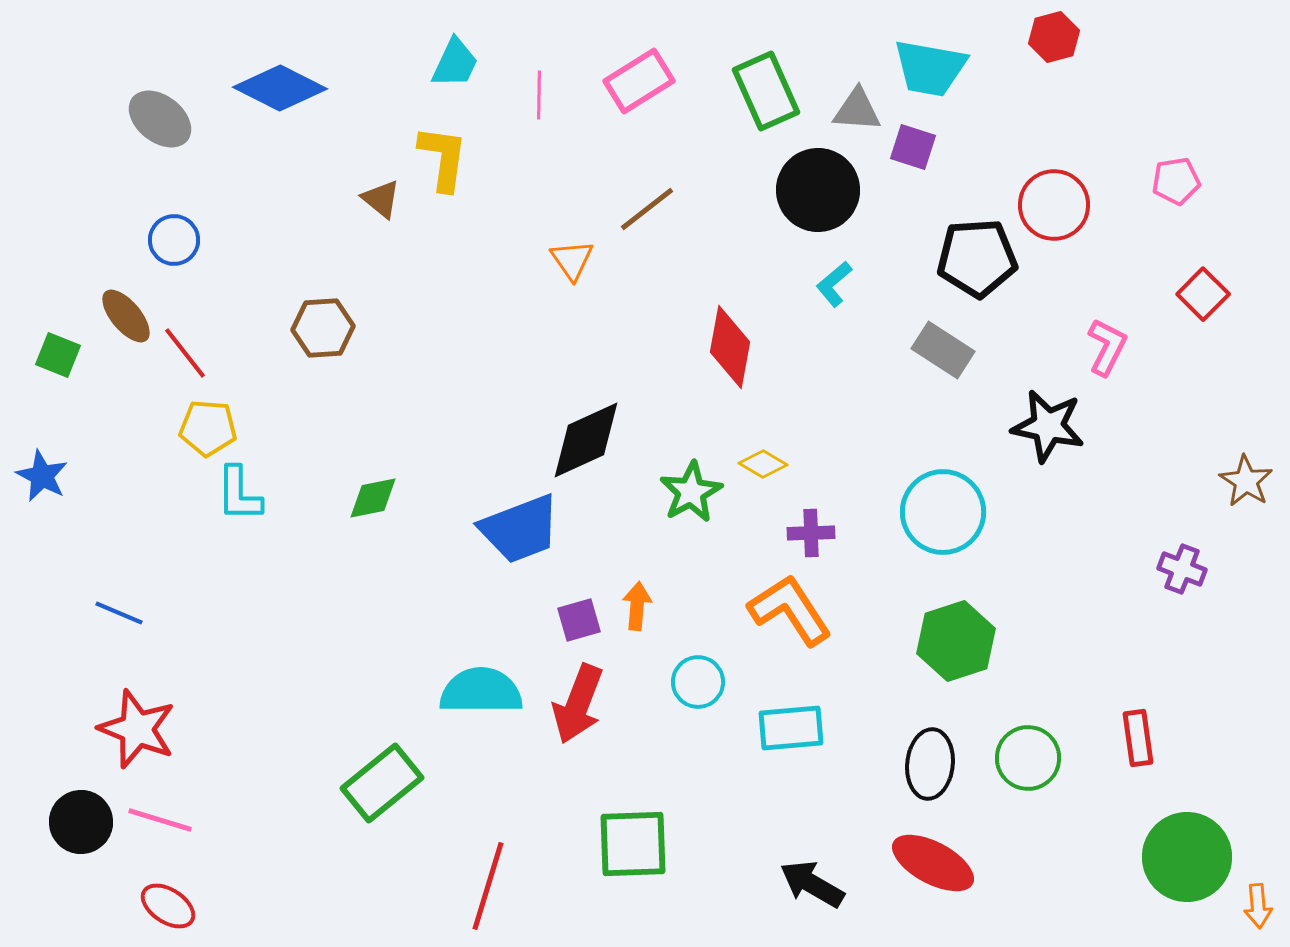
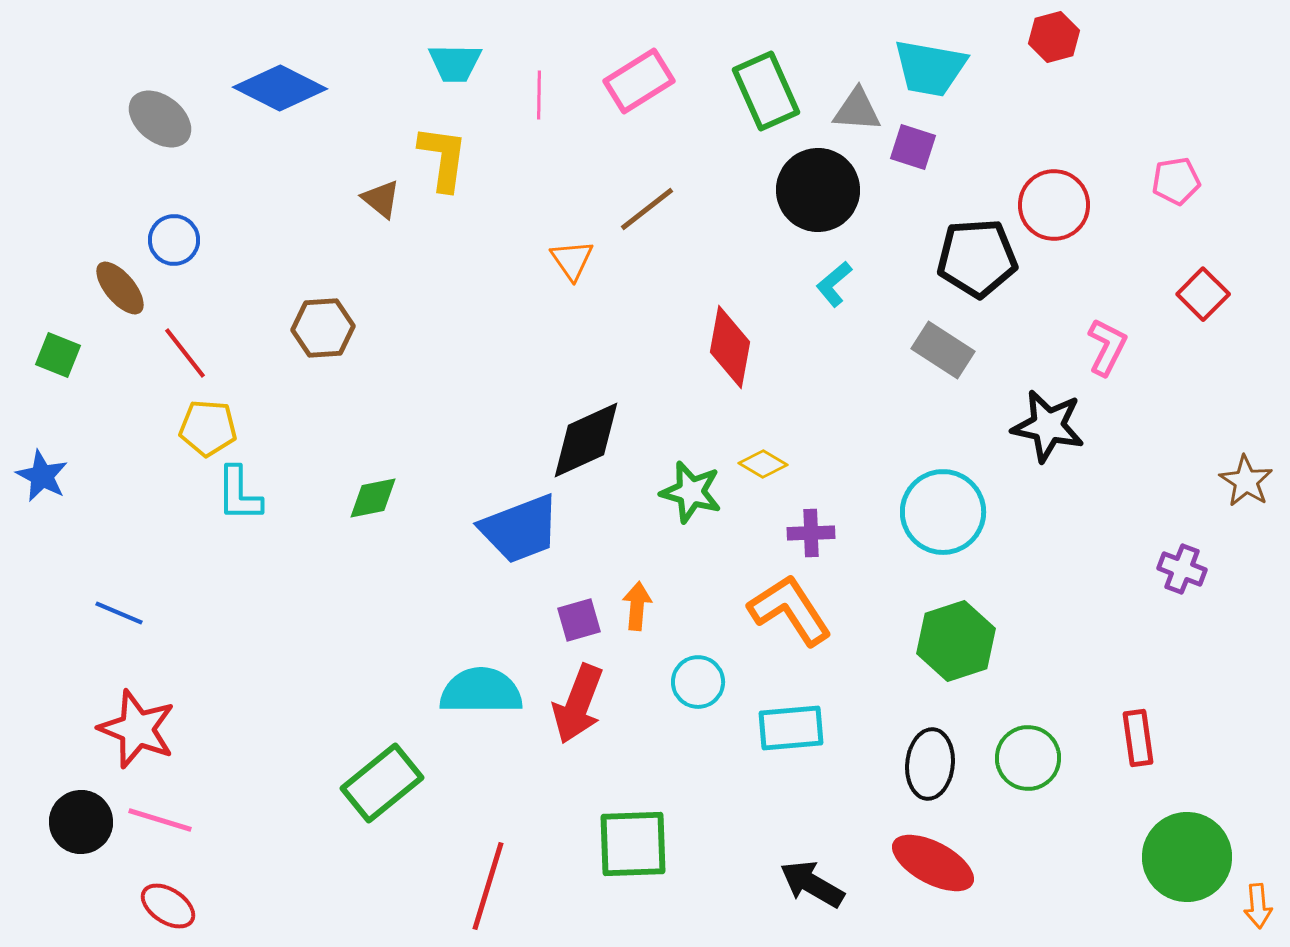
cyan trapezoid at (455, 63): rotated 66 degrees clockwise
brown ellipse at (126, 316): moved 6 px left, 28 px up
green star at (691, 492): rotated 28 degrees counterclockwise
